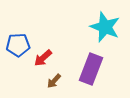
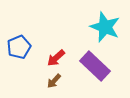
blue pentagon: moved 1 px right, 2 px down; rotated 20 degrees counterclockwise
red arrow: moved 13 px right
purple rectangle: moved 4 px right, 3 px up; rotated 68 degrees counterclockwise
